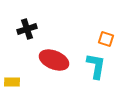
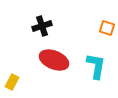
black cross: moved 15 px right, 3 px up
orange square: moved 1 px right, 11 px up
yellow rectangle: rotated 63 degrees counterclockwise
